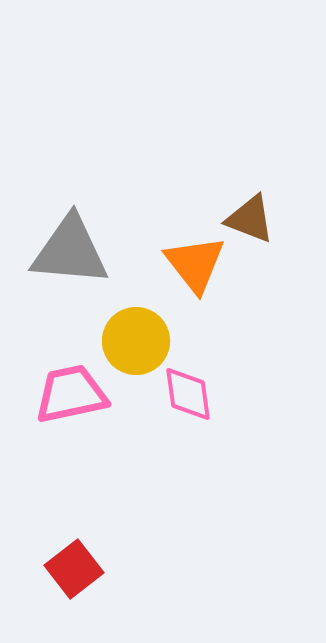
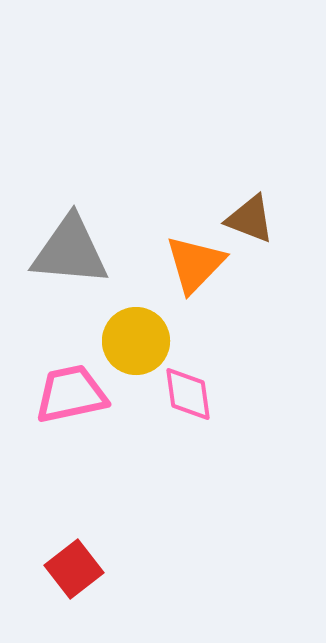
orange triangle: rotated 22 degrees clockwise
